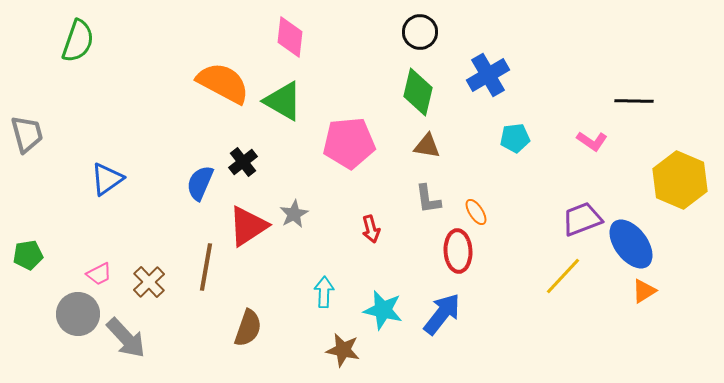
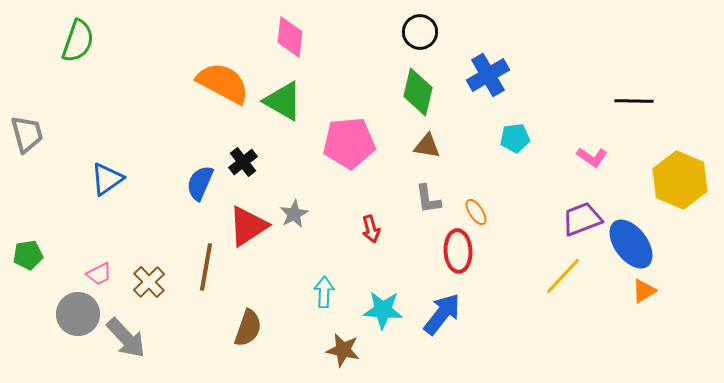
pink L-shape: moved 16 px down
cyan star: rotated 9 degrees counterclockwise
